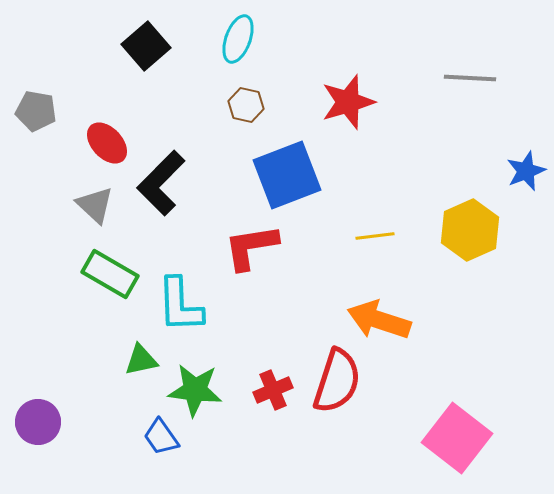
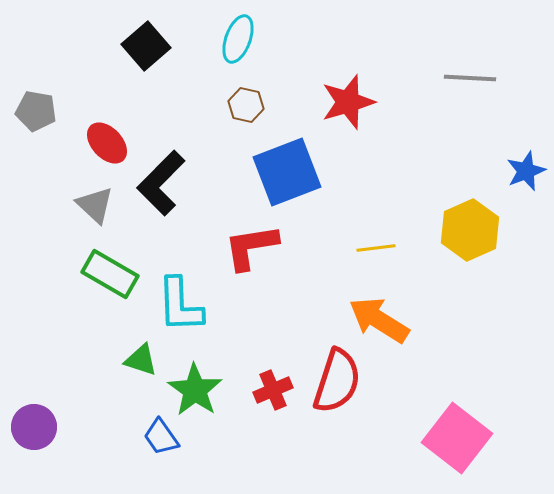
blue square: moved 3 px up
yellow line: moved 1 px right, 12 px down
orange arrow: rotated 14 degrees clockwise
green triangle: rotated 30 degrees clockwise
green star: rotated 28 degrees clockwise
purple circle: moved 4 px left, 5 px down
